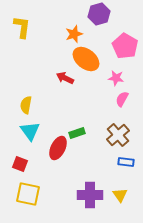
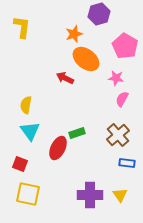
blue rectangle: moved 1 px right, 1 px down
